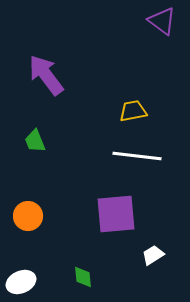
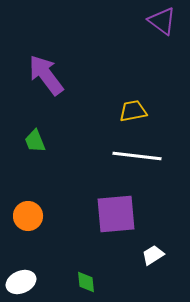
green diamond: moved 3 px right, 5 px down
